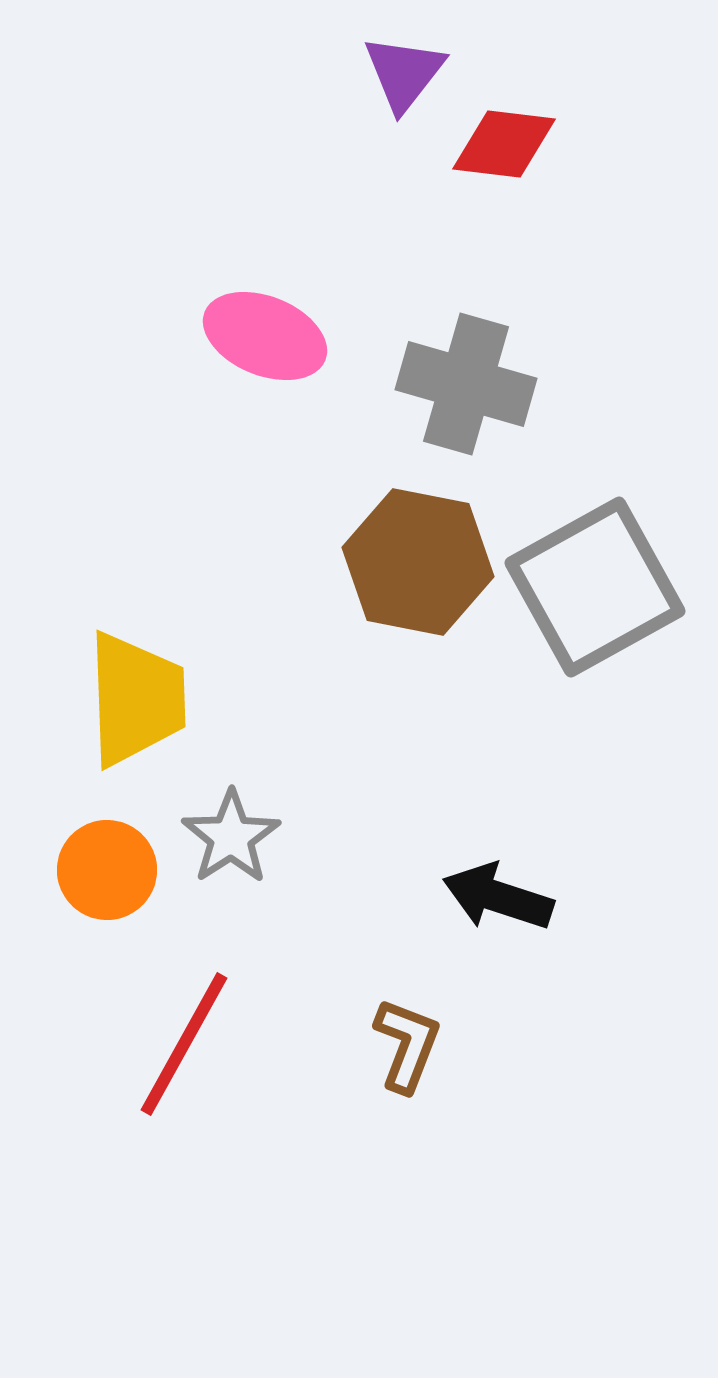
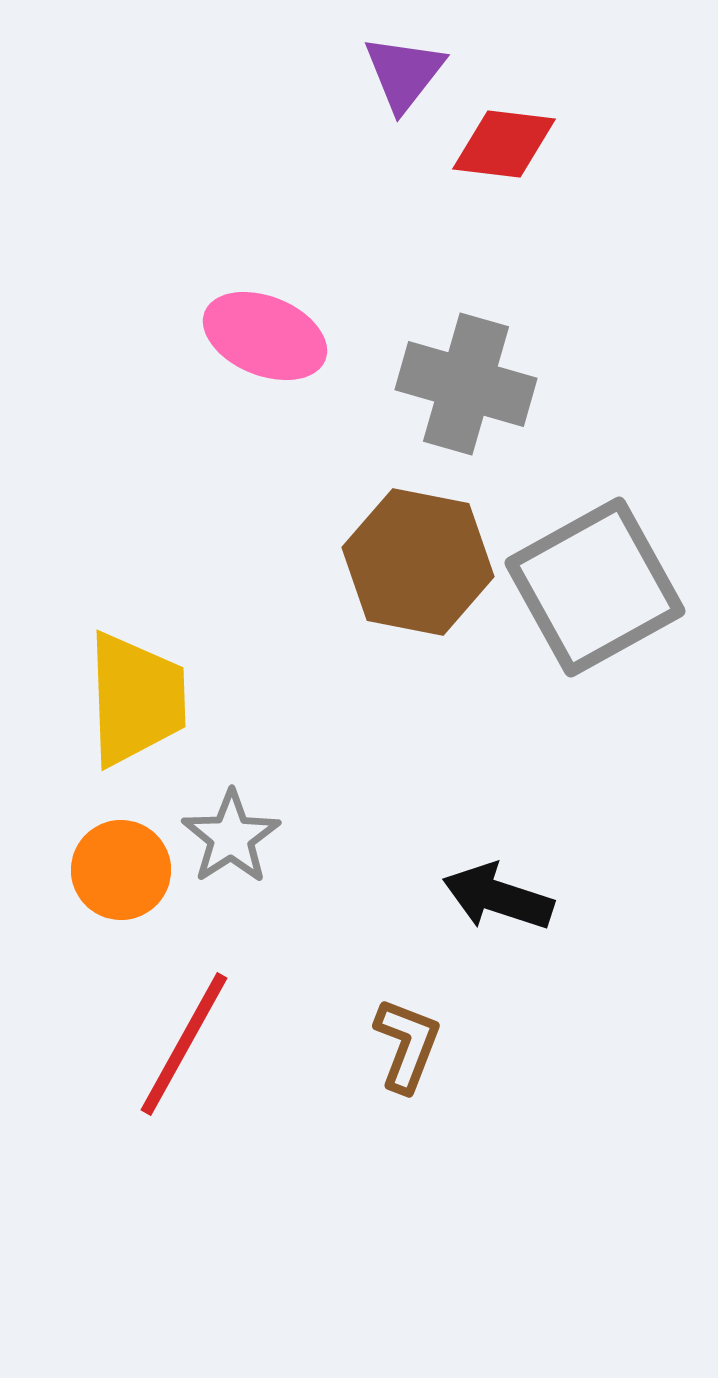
orange circle: moved 14 px right
